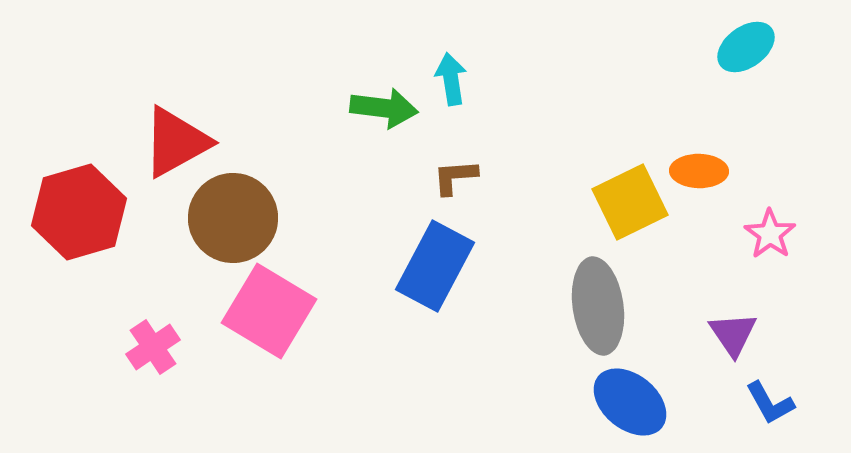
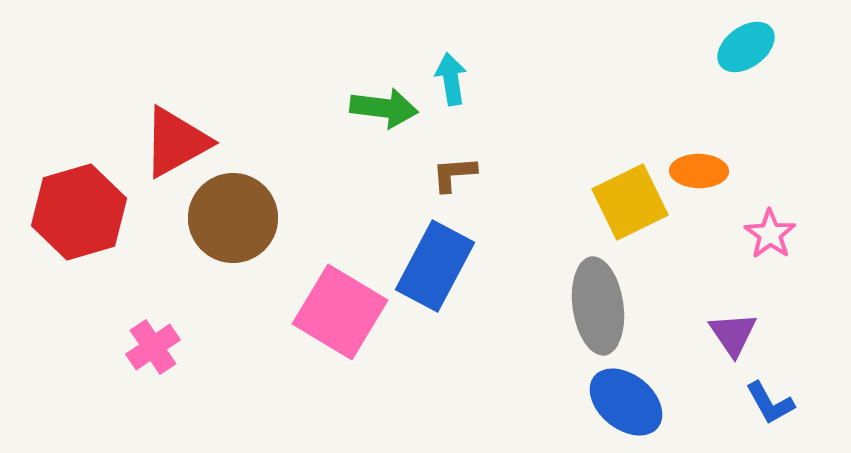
brown L-shape: moved 1 px left, 3 px up
pink square: moved 71 px right, 1 px down
blue ellipse: moved 4 px left
